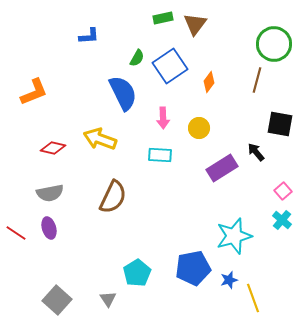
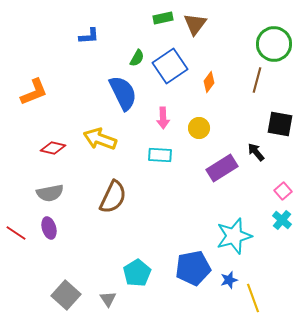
gray square: moved 9 px right, 5 px up
